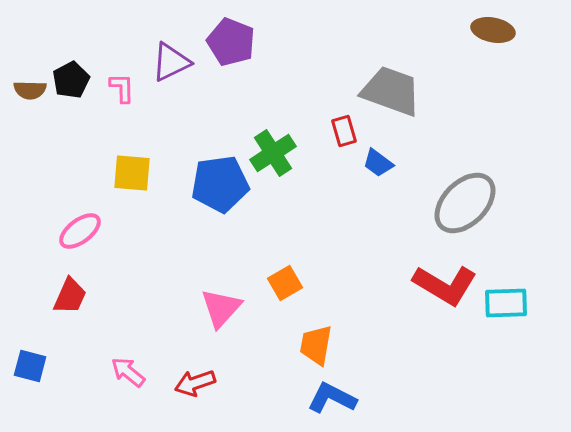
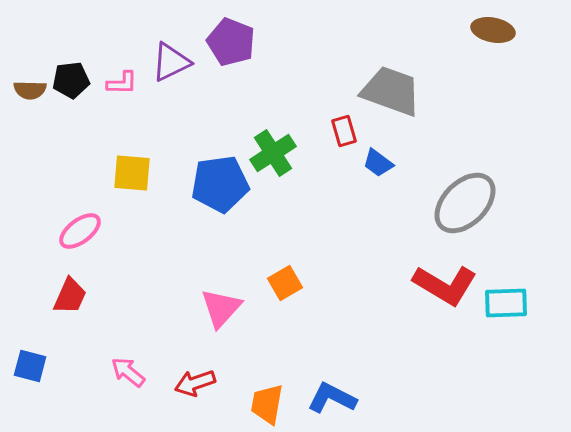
black pentagon: rotated 21 degrees clockwise
pink L-shape: moved 5 px up; rotated 92 degrees clockwise
orange trapezoid: moved 49 px left, 59 px down
